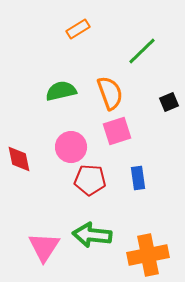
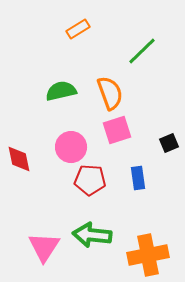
black square: moved 41 px down
pink square: moved 1 px up
